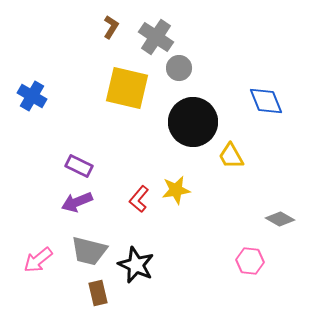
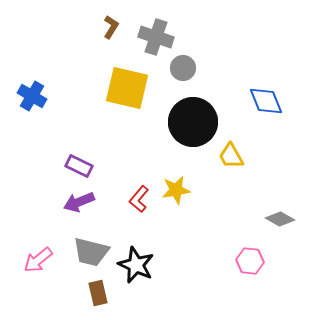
gray cross: rotated 16 degrees counterclockwise
gray circle: moved 4 px right
purple arrow: moved 2 px right
gray trapezoid: moved 2 px right, 1 px down
